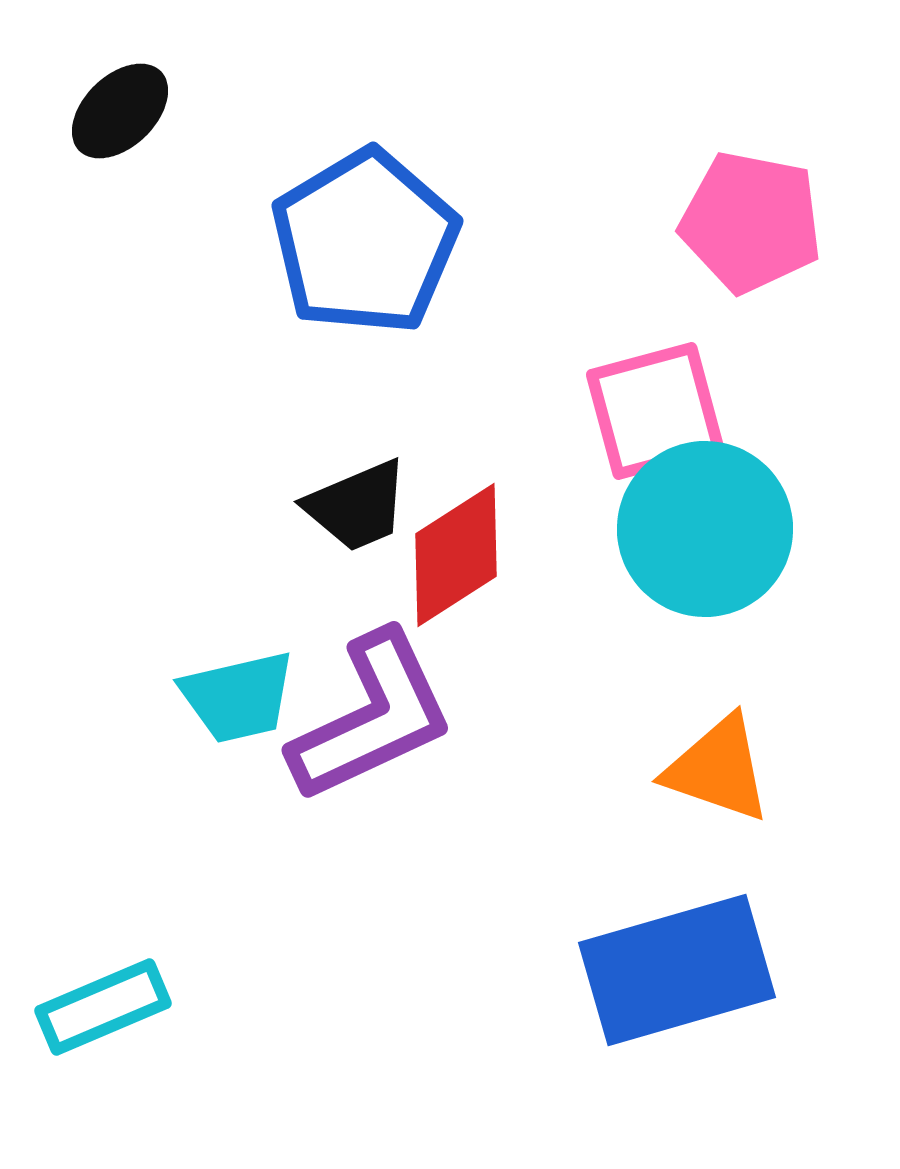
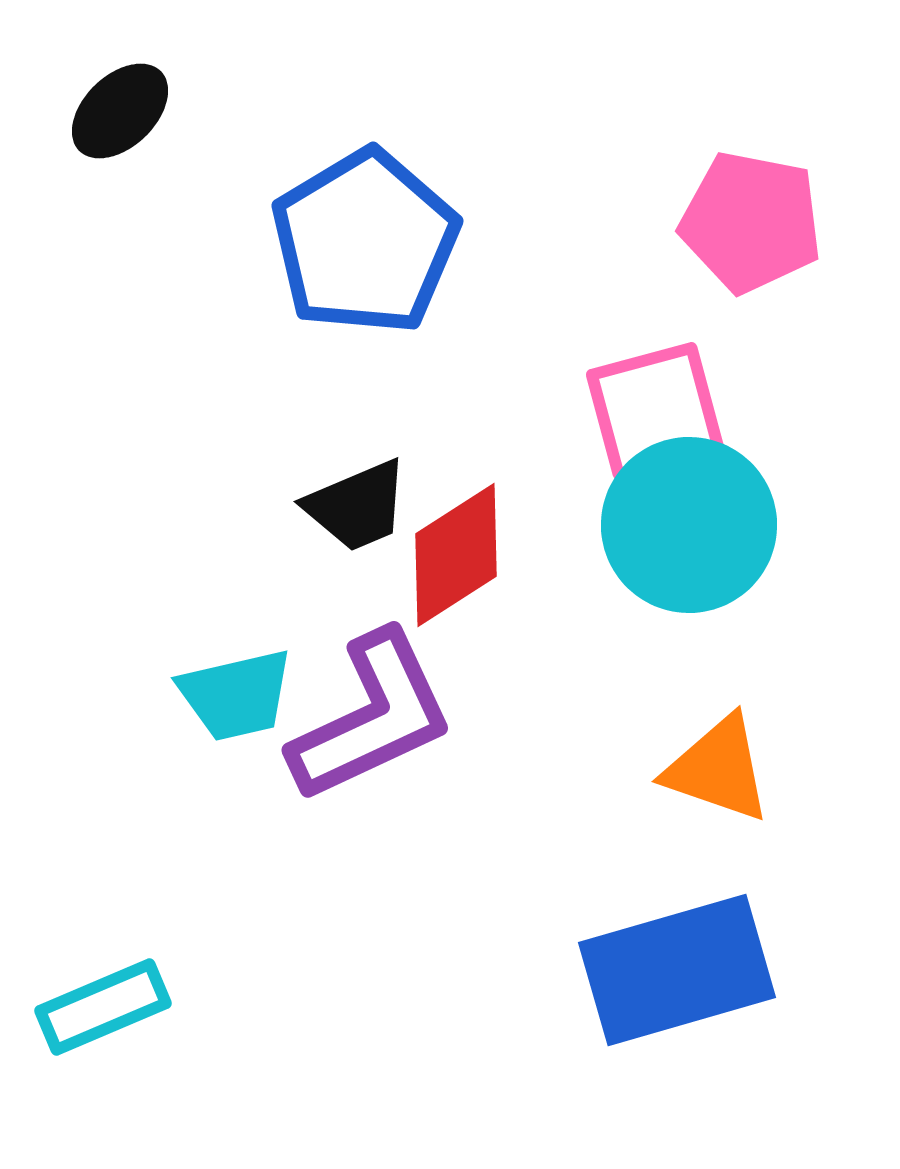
cyan circle: moved 16 px left, 4 px up
cyan trapezoid: moved 2 px left, 2 px up
